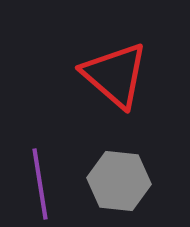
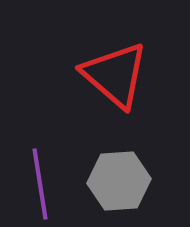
gray hexagon: rotated 10 degrees counterclockwise
